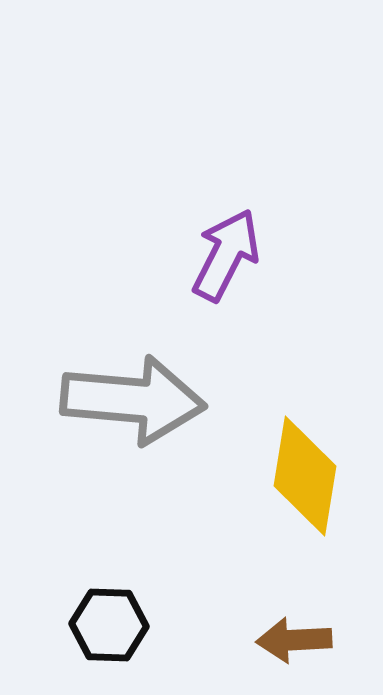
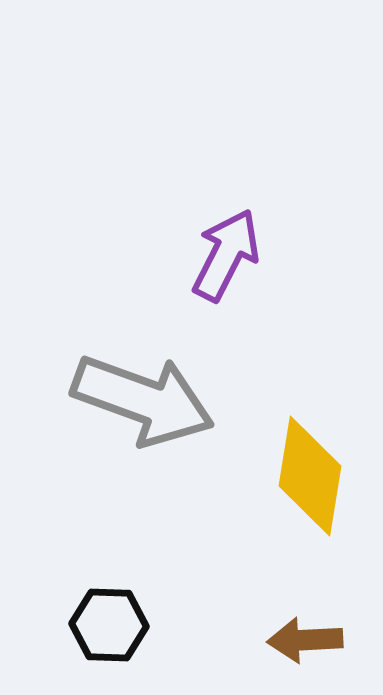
gray arrow: moved 10 px right; rotated 15 degrees clockwise
yellow diamond: moved 5 px right
brown arrow: moved 11 px right
